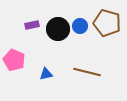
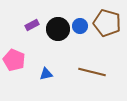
purple rectangle: rotated 16 degrees counterclockwise
brown line: moved 5 px right
